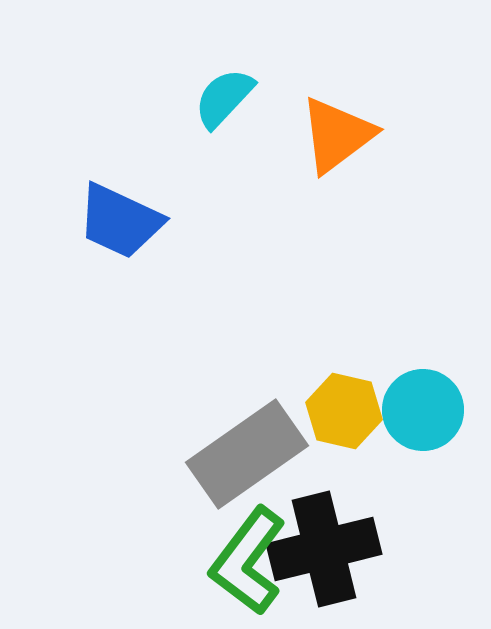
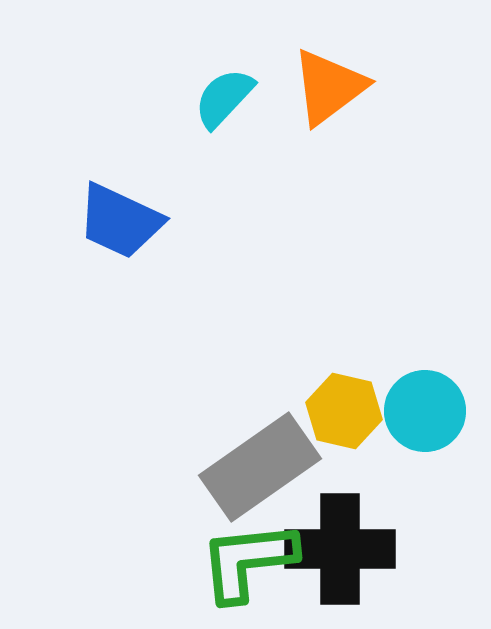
orange triangle: moved 8 px left, 48 px up
cyan circle: moved 2 px right, 1 px down
gray rectangle: moved 13 px right, 13 px down
black cross: moved 16 px right; rotated 14 degrees clockwise
green L-shape: rotated 47 degrees clockwise
